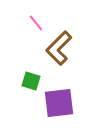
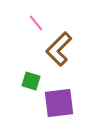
brown L-shape: moved 1 px down
